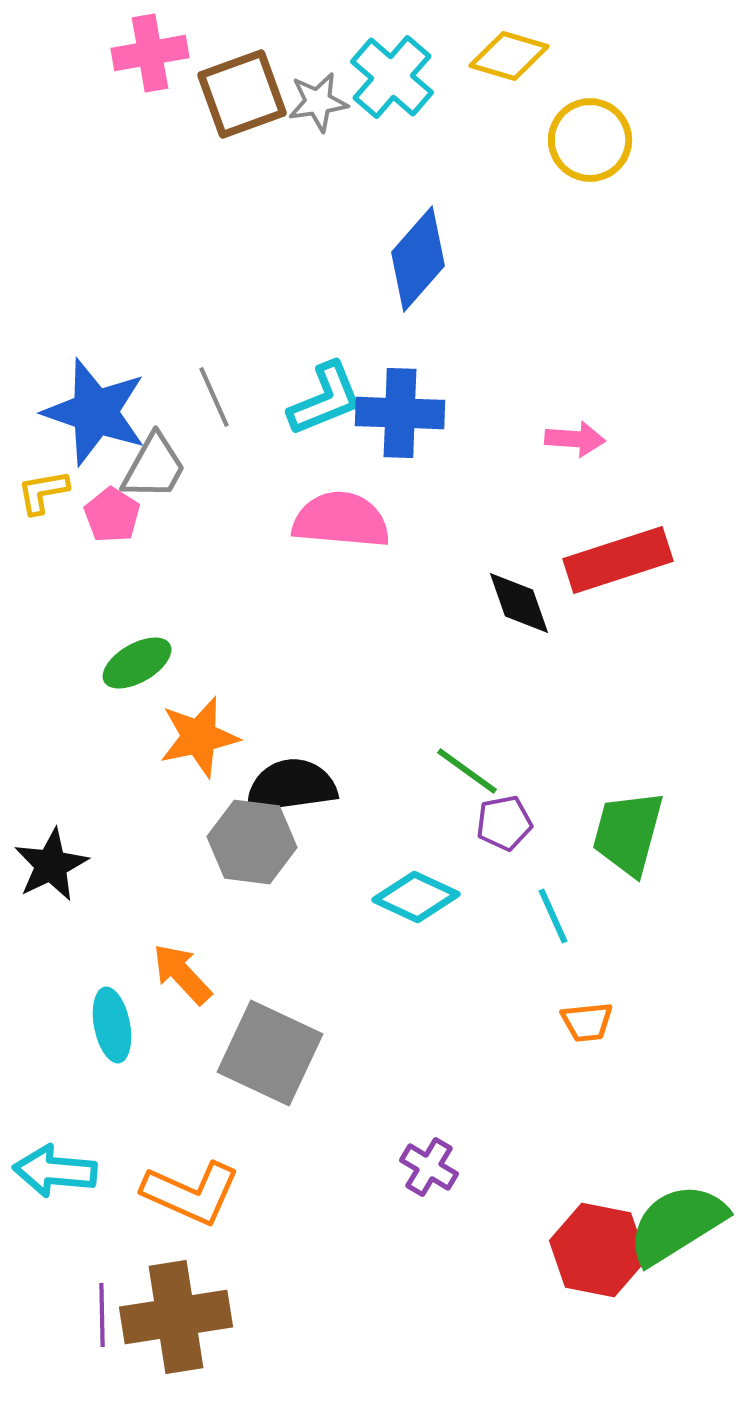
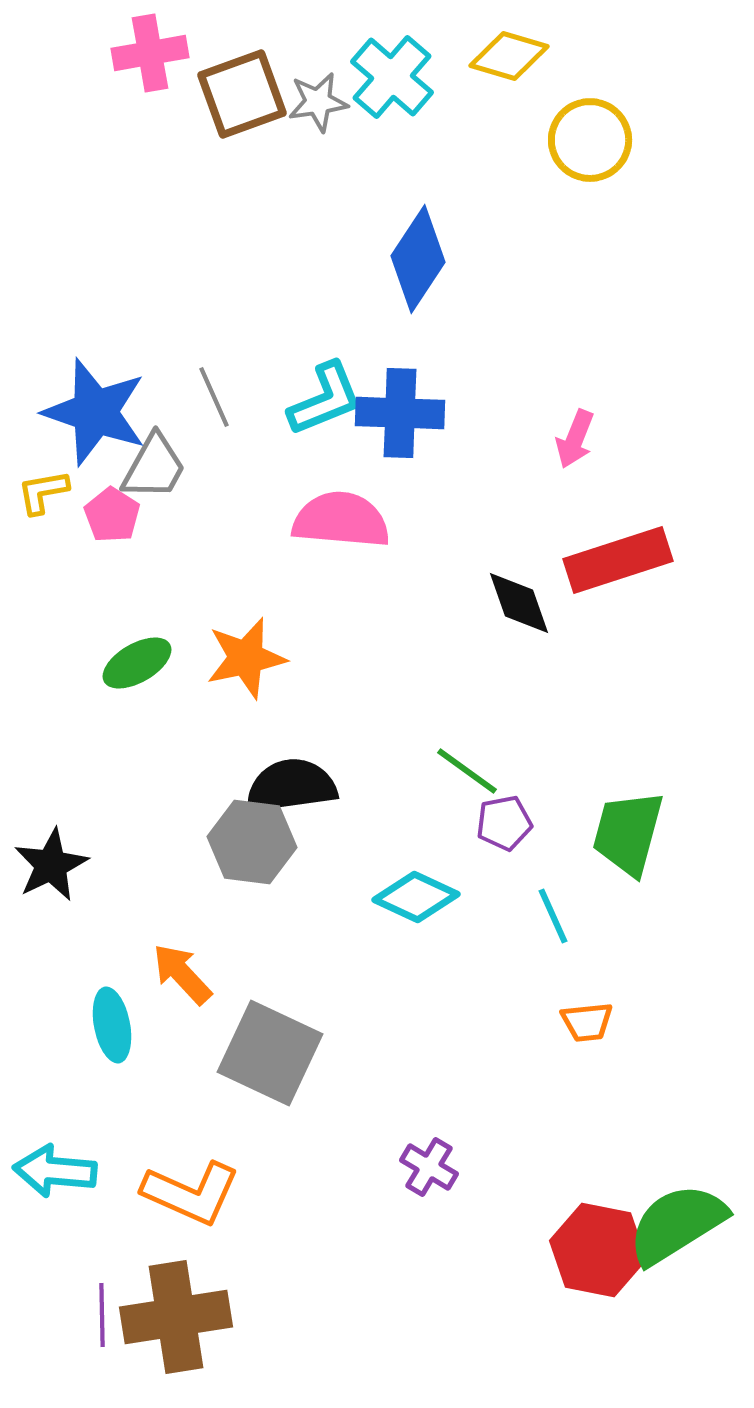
blue diamond: rotated 8 degrees counterclockwise
pink arrow: rotated 108 degrees clockwise
orange star: moved 47 px right, 79 px up
